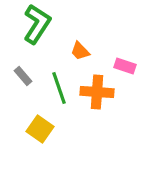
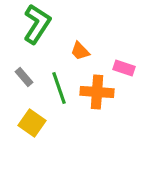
pink rectangle: moved 1 px left, 2 px down
gray rectangle: moved 1 px right, 1 px down
yellow square: moved 8 px left, 6 px up
